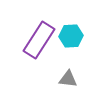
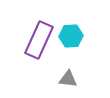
purple rectangle: rotated 9 degrees counterclockwise
